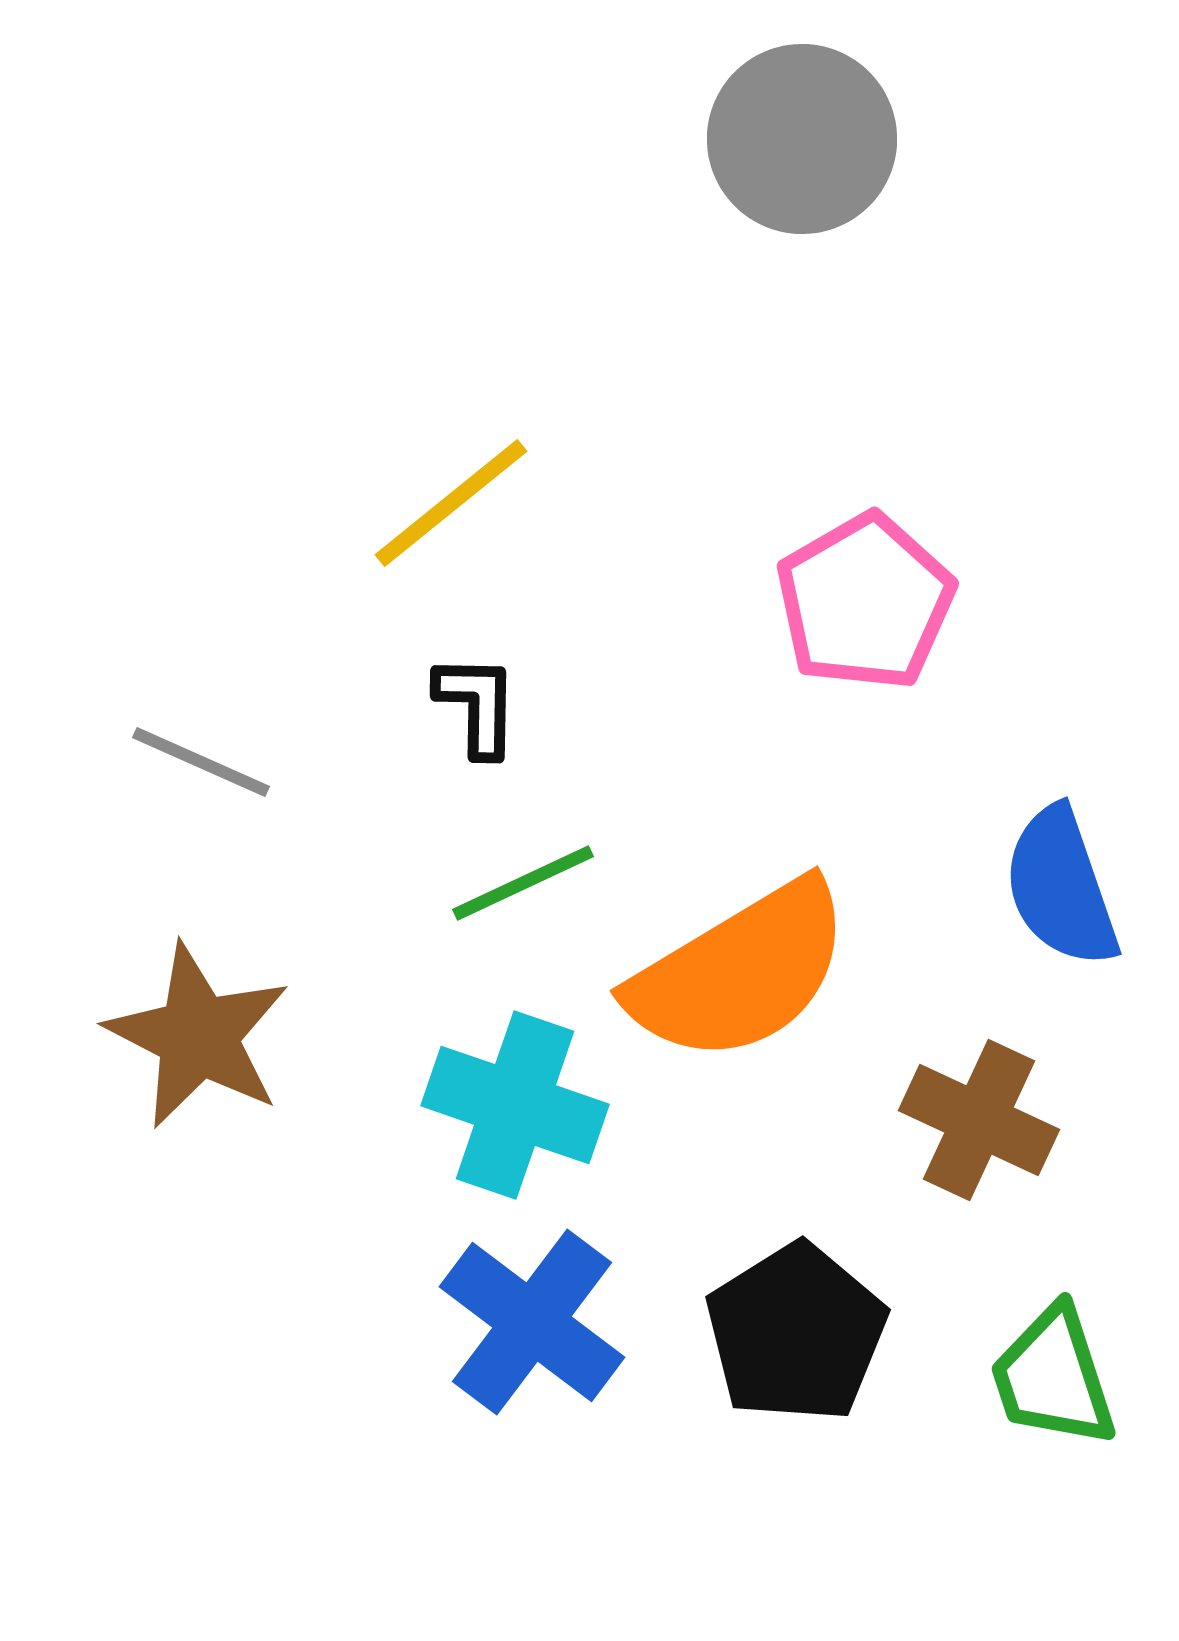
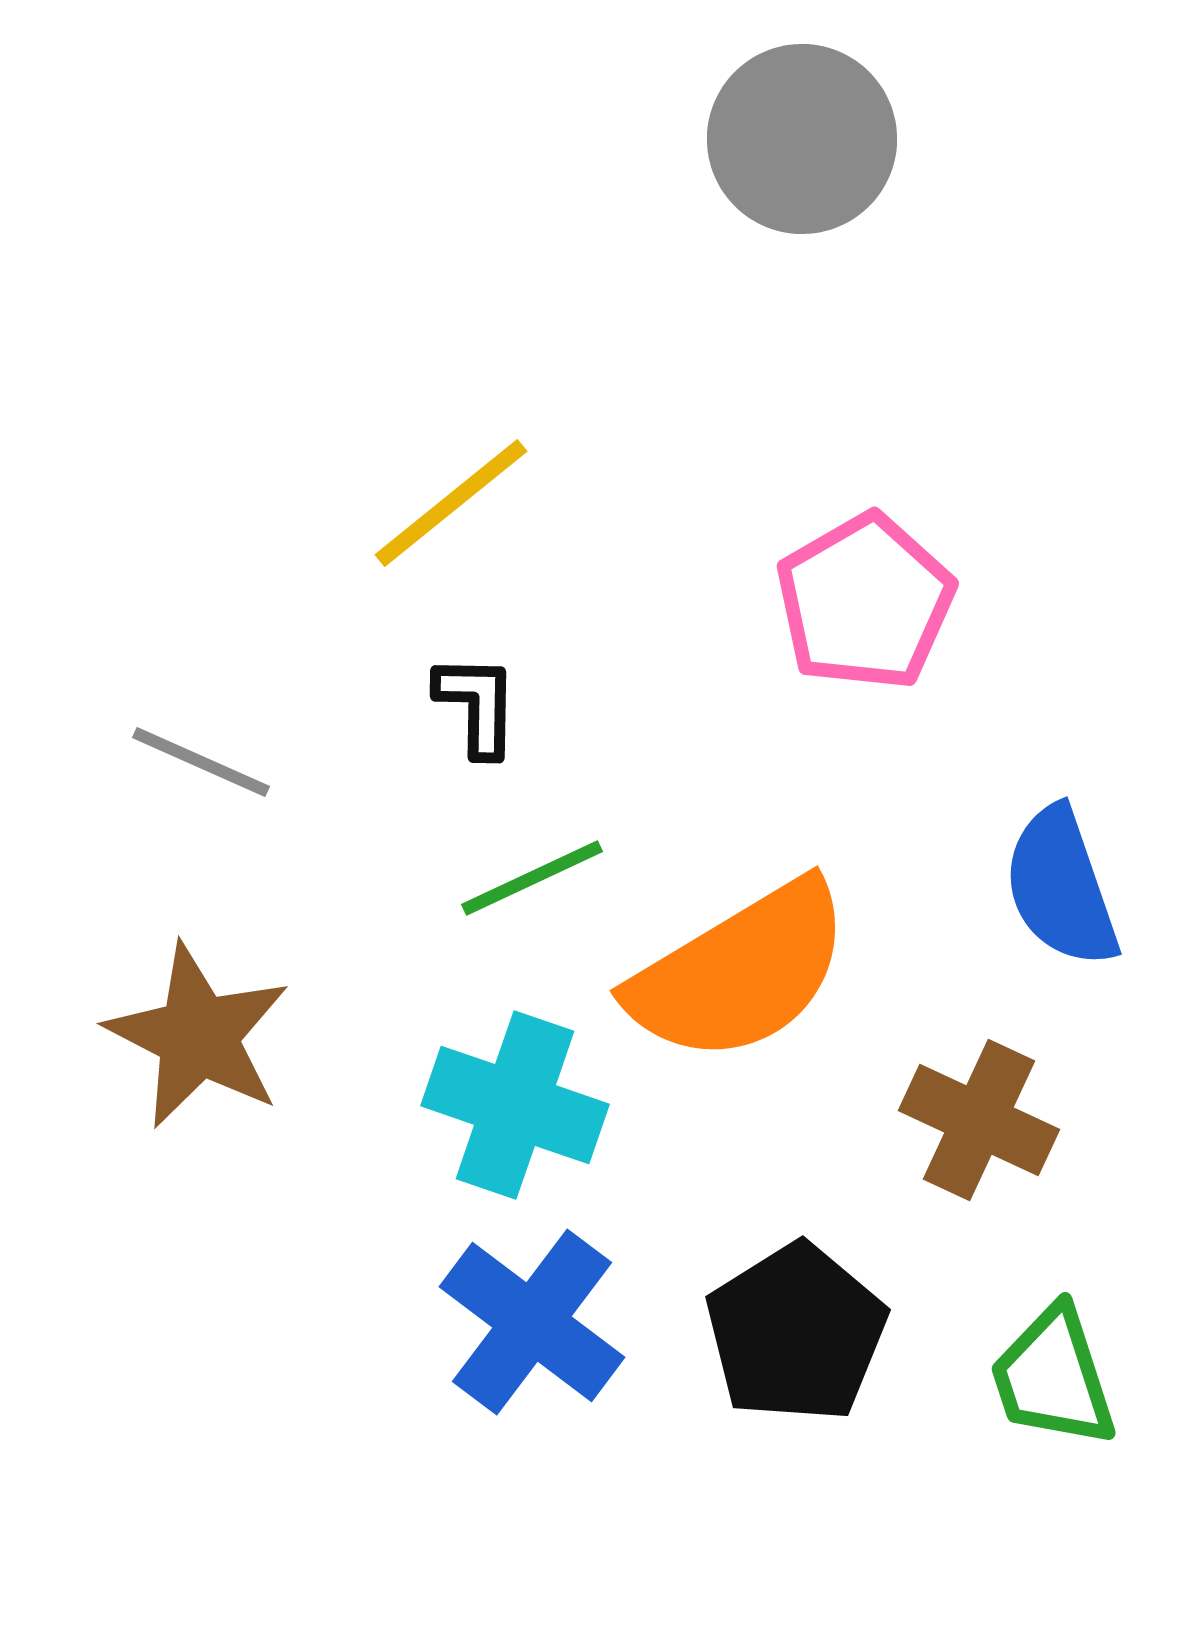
green line: moved 9 px right, 5 px up
